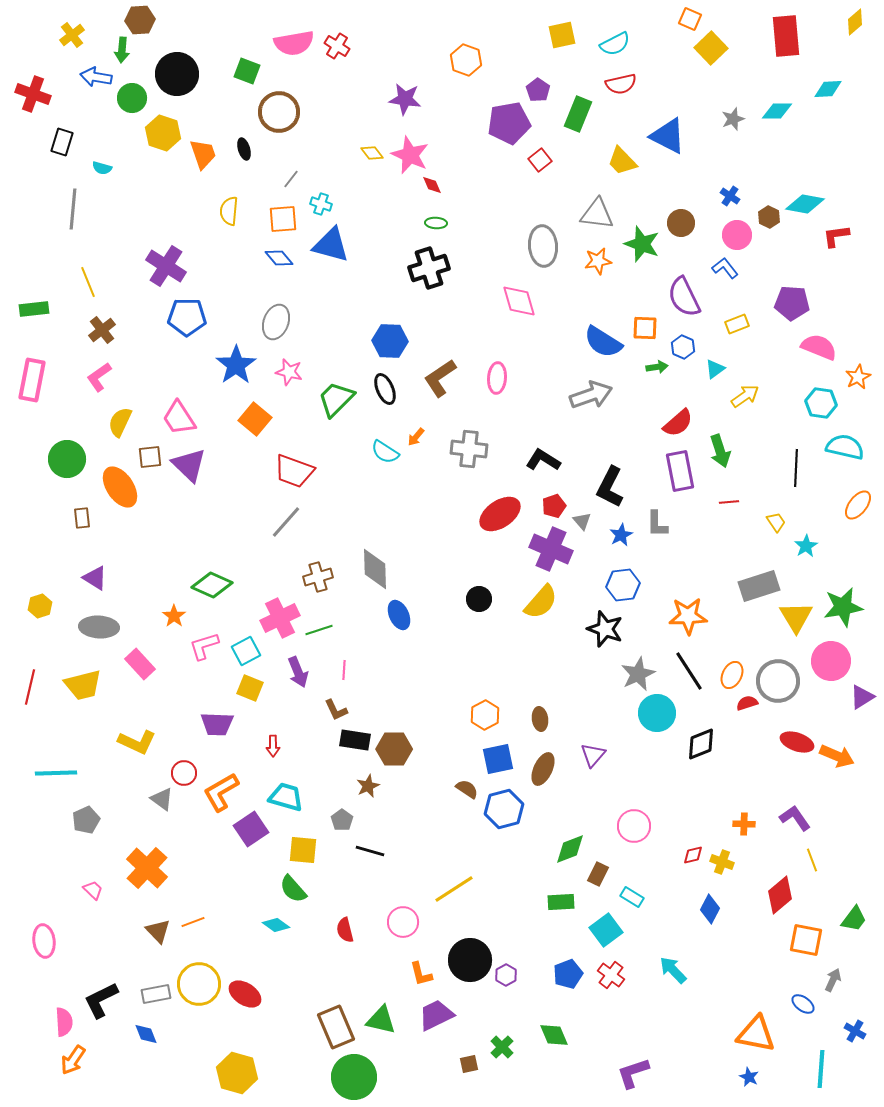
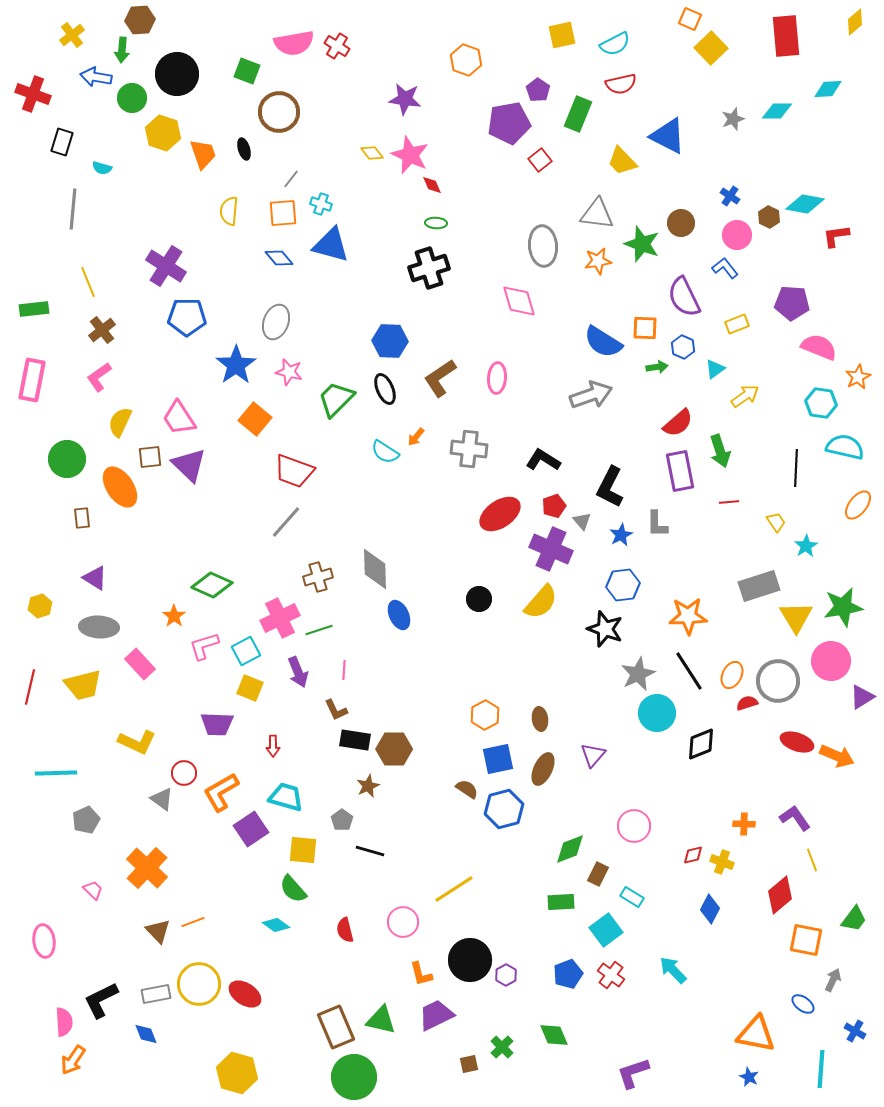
orange square at (283, 219): moved 6 px up
